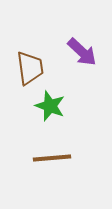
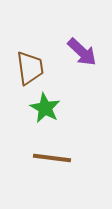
green star: moved 5 px left, 2 px down; rotated 8 degrees clockwise
brown line: rotated 12 degrees clockwise
